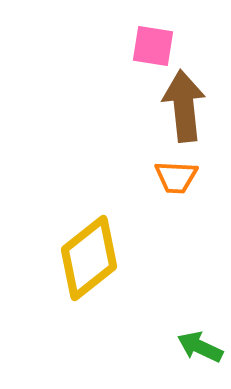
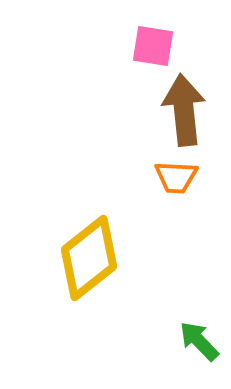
brown arrow: moved 4 px down
green arrow: moved 1 px left, 6 px up; rotated 21 degrees clockwise
